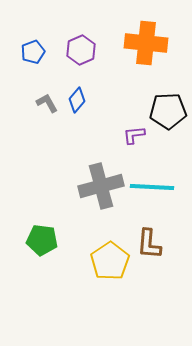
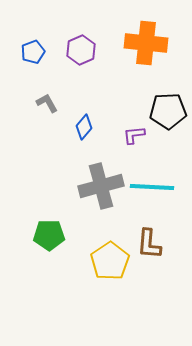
blue diamond: moved 7 px right, 27 px down
green pentagon: moved 7 px right, 5 px up; rotated 8 degrees counterclockwise
